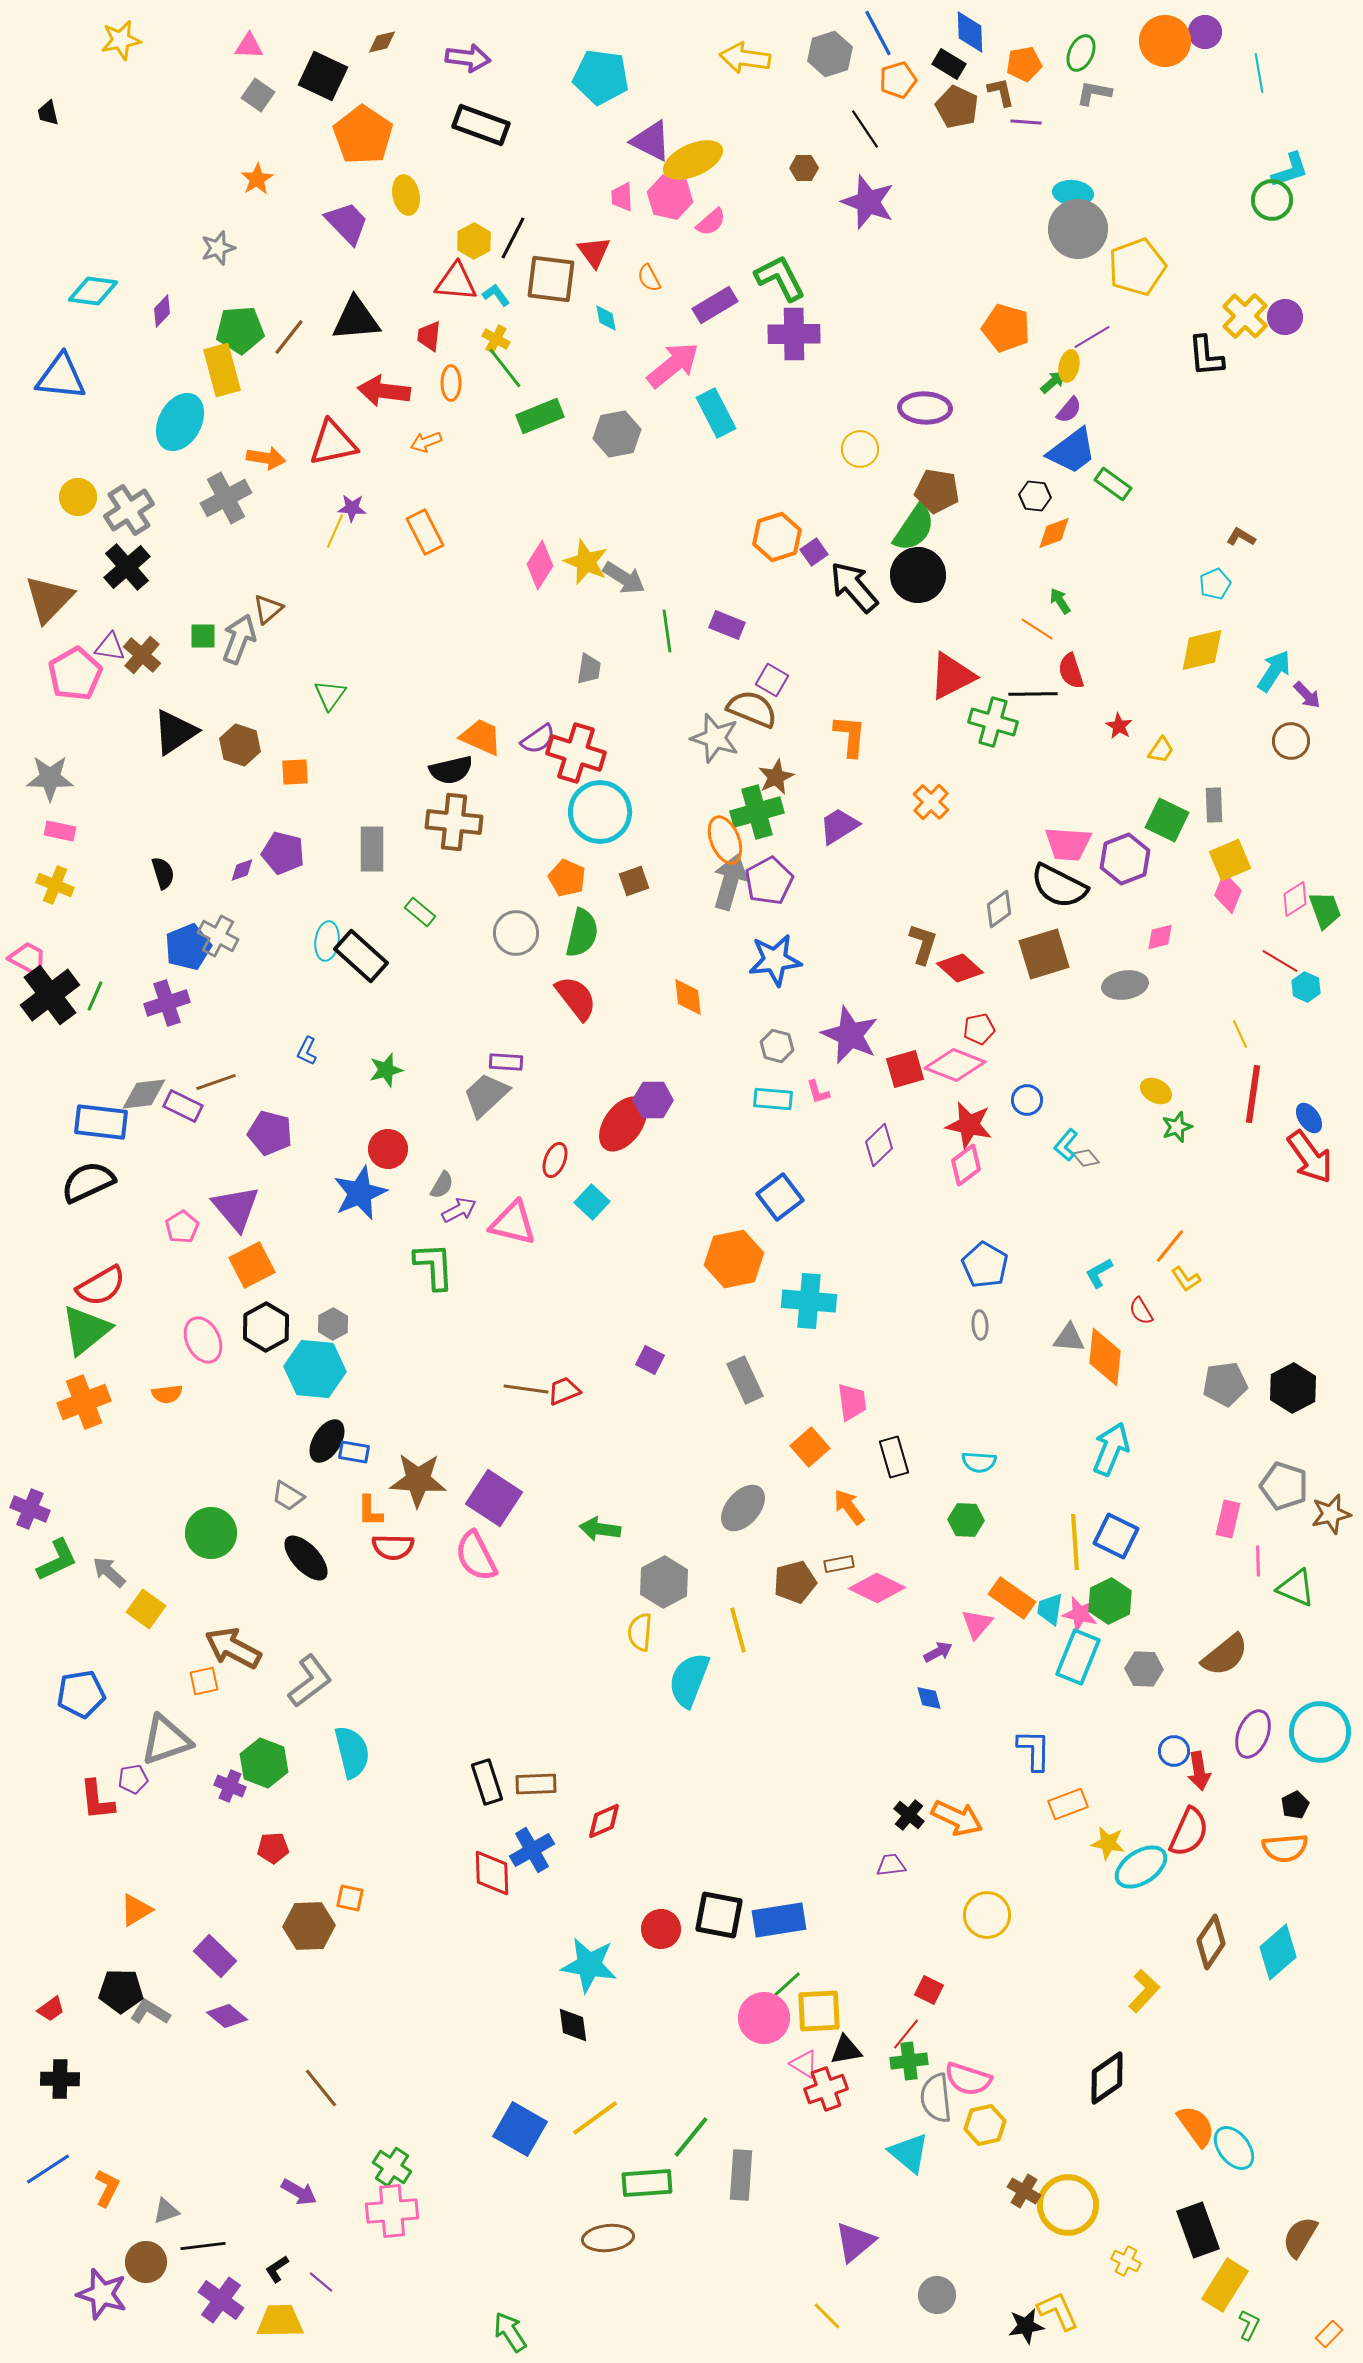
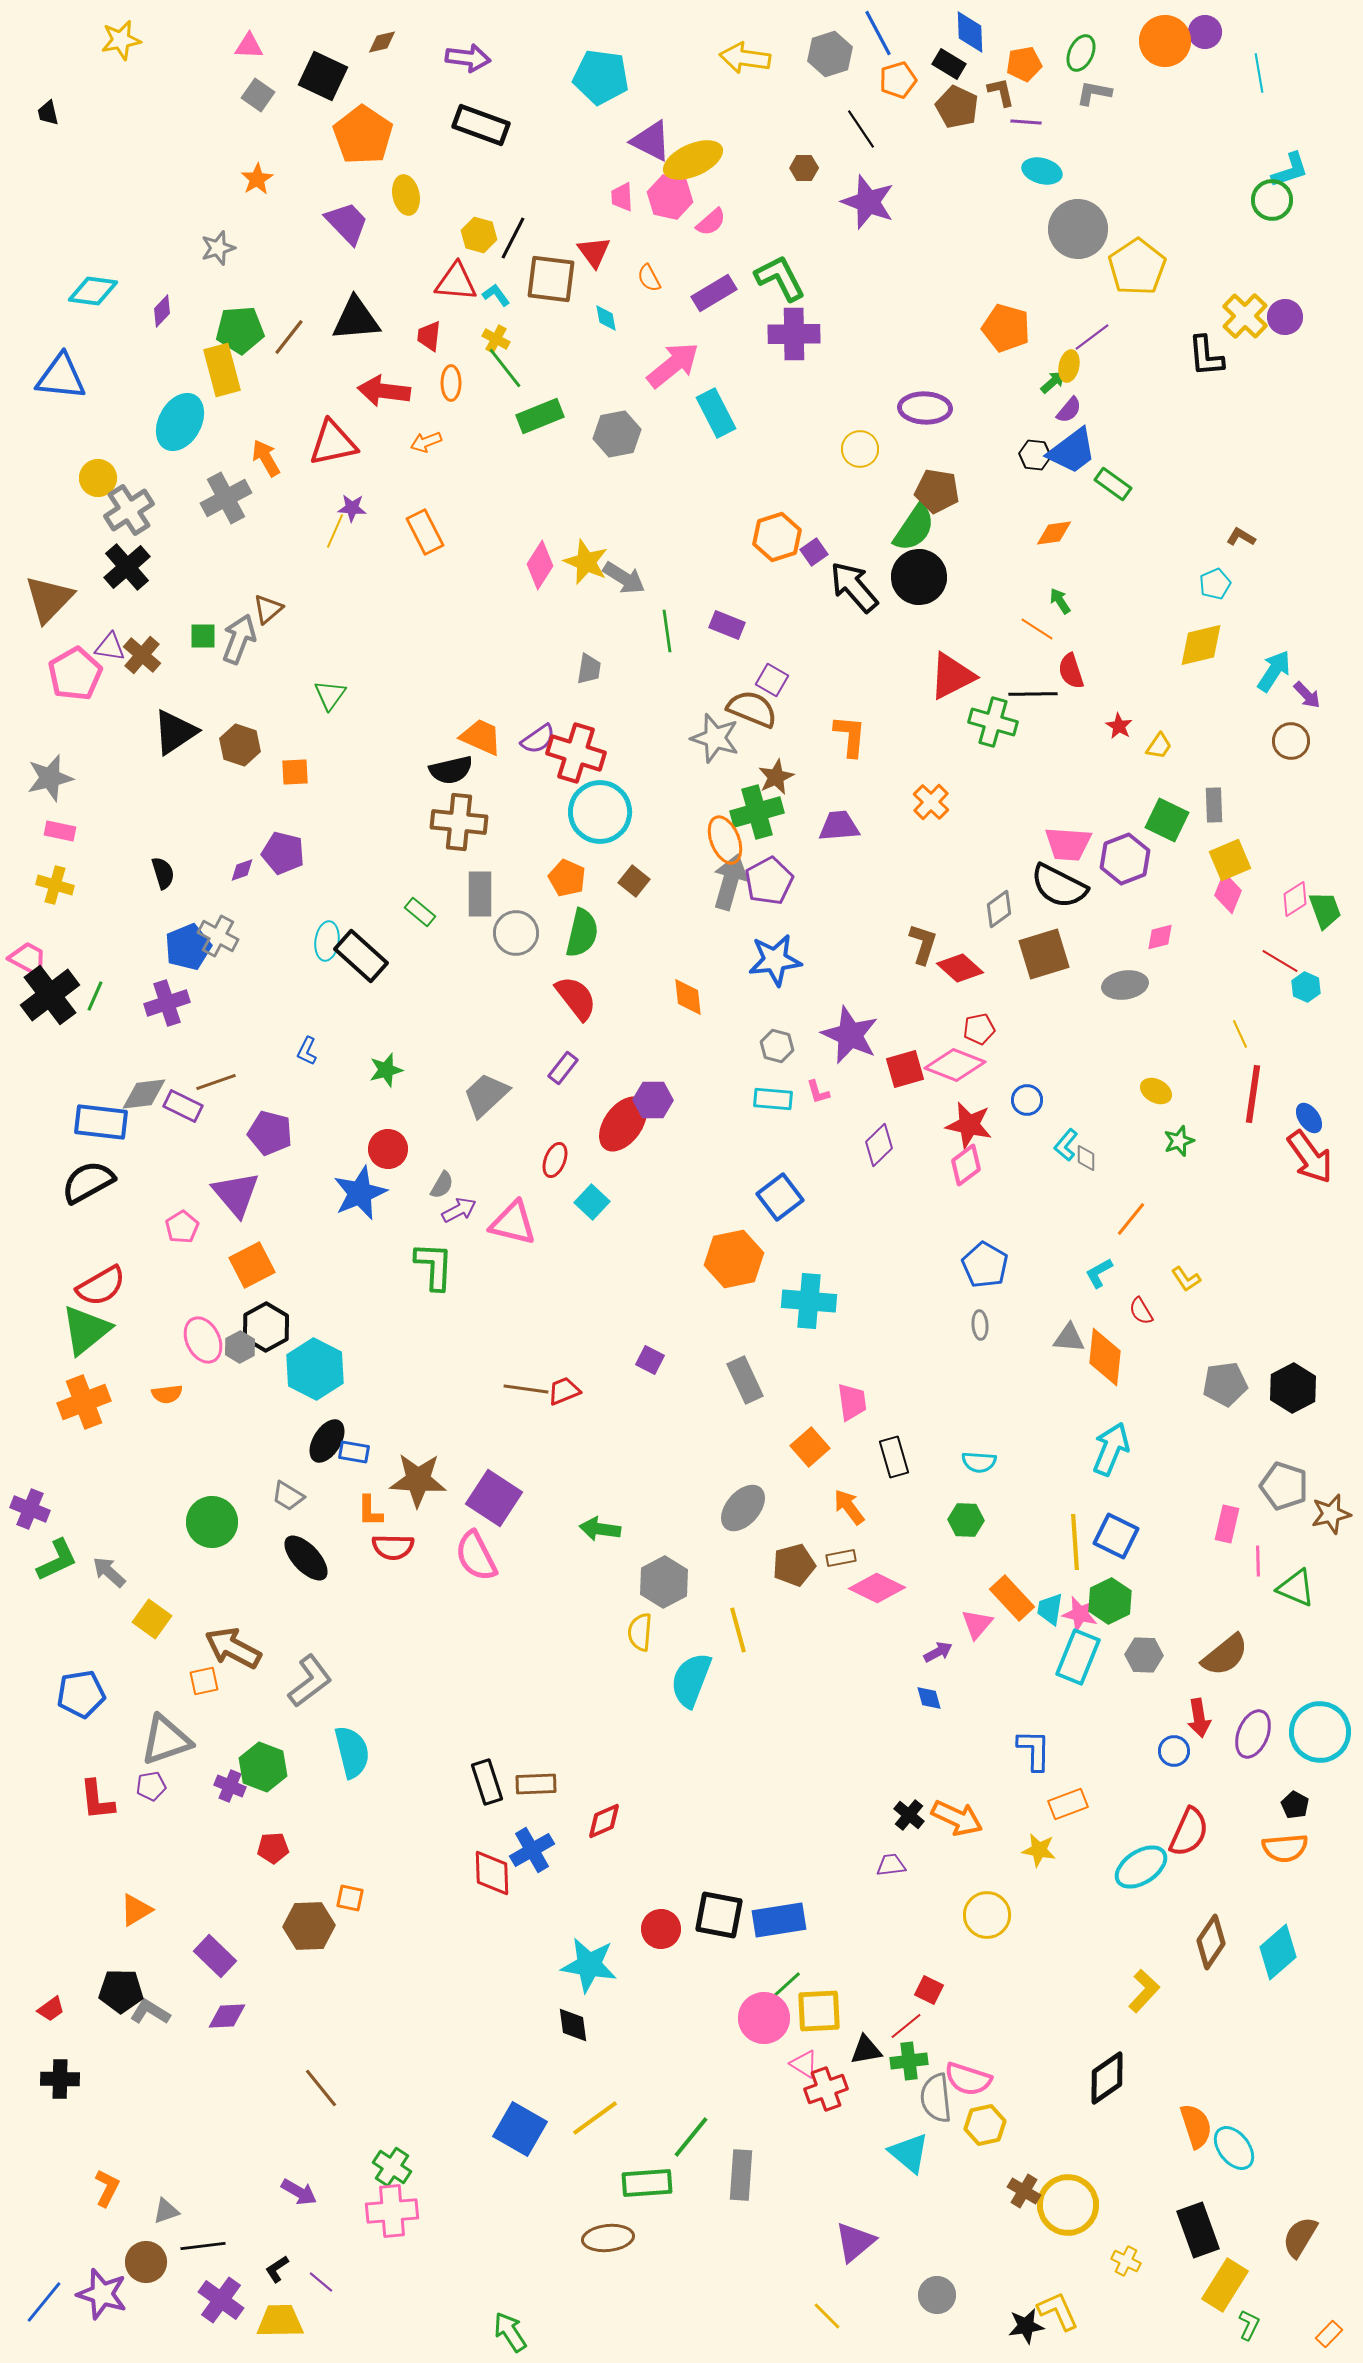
black line at (865, 129): moved 4 px left
cyan ellipse at (1073, 193): moved 31 px left, 22 px up; rotated 9 degrees clockwise
yellow hexagon at (474, 241): moved 5 px right, 6 px up; rotated 16 degrees counterclockwise
yellow pentagon at (1137, 267): rotated 14 degrees counterclockwise
purple rectangle at (715, 305): moved 1 px left, 12 px up
purple line at (1092, 337): rotated 6 degrees counterclockwise
orange arrow at (266, 458): rotated 129 degrees counterclockwise
black hexagon at (1035, 496): moved 41 px up
yellow circle at (78, 497): moved 20 px right, 19 px up
orange diamond at (1054, 533): rotated 12 degrees clockwise
black circle at (918, 575): moved 1 px right, 2 px down
yellow diamond at (1202, 650): moved 1 px left, 5 px up
yellow trapezoid at (1161, 750): moved 2 px left, 4 px up
gray star at (50, 778): rotated 15 degrees counterclockwise
brown cross at (454, 822): moved 5 px right
purple trapezoid at (839, 826): rotated 27 degrees clockwise
gray rectangle at (372, 849): moved 108 px right, 45 px down
brown square at (634, 881): rotated 32 degrees counterclockwise
yellow cross at (55, 885): rotated 6 degrees counterclockwise
purple rectangle at (506, 1062): moved 57 px right, 6 px down; rotated 56 degrees counterclockwise
green star at (1177, 1127): moved 2 px right, 14 px down
gray diamond at (1086, 1158): rotated 40 degrees clockwise
black semicircle at (88, 1182): rotated 4 degrees counterclockwise
purple triangle at (236, 1208): moved 14 px up
orange line at (1170, 1246): moved 39 px left, 27 px up
green L-shape at (434, 1266): rotated 6 degrees clockwise
gray hexagon at (333, 1324): moved 93 px left, 23 px down
cyan hexagon at (315, 1369): rotated 22 degrees clockwise
pink rectangle at (1228, 1519): moved 1 px left, 5 px down
green circle at (211, 1533): moved 1 px right, 11 px up
brown rectangle at (839, 1564): moved 2 px right, 6 px up
brown pentagon at (795, 1582): moved 1 px left, 17 px up
orange rectangle at (1012, 1598): rotated 12 degrees clockwise
yellow square at (146, 1609): moved 6 px right, 10 px down
gray hexagon at (1144, 1669): moved 14 px up
cyan semicircle at (689, 1680): moved 2 px right
green hexagon at (264, 1763): moved 1 px left, 4 px down
red arrow at (1199, 1771): moved 53 px up
purple pentagon at (133, 1779): moved 18 px right, 7 px down
black pentagon at (1295, 1805): rotated 16 degrees counterclockwise
yellow star at (1108, 1843): moved 69 px left, 7 px down
purple diamond at (227, 2016): rotated 42 degrees counterclockwise
red line at (906, 2034): moved 8 px up; rotated 12 degrees clockwise
black triangle at (846, 2050): moved 20 px right
orange semicircle at (1196, 2126): rotated 18 degrees clockwise
blue line at (48, 2169): moved 4 px left, 133 px down; rotated 18 degrees counterclockwise
